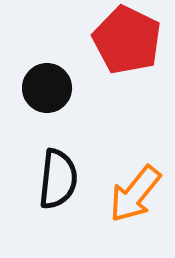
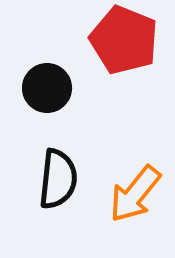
red pentagon: moved 3 px left; rotated 4 degrees counterclockwise
